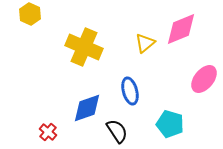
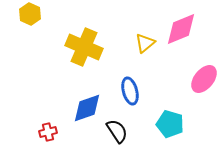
red cross: rotated 36 degrees clockwise
